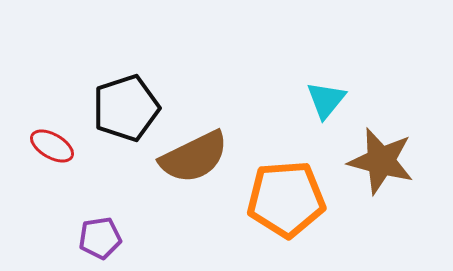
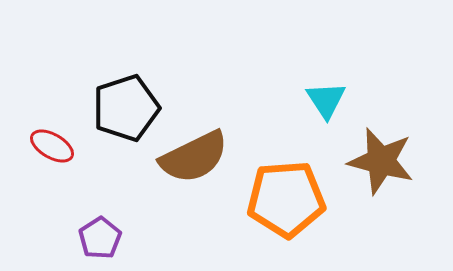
cyan triangle: rotated 12 degrees counterclockwise
purple pentagon: rotated 24 degrees counterclockwise
